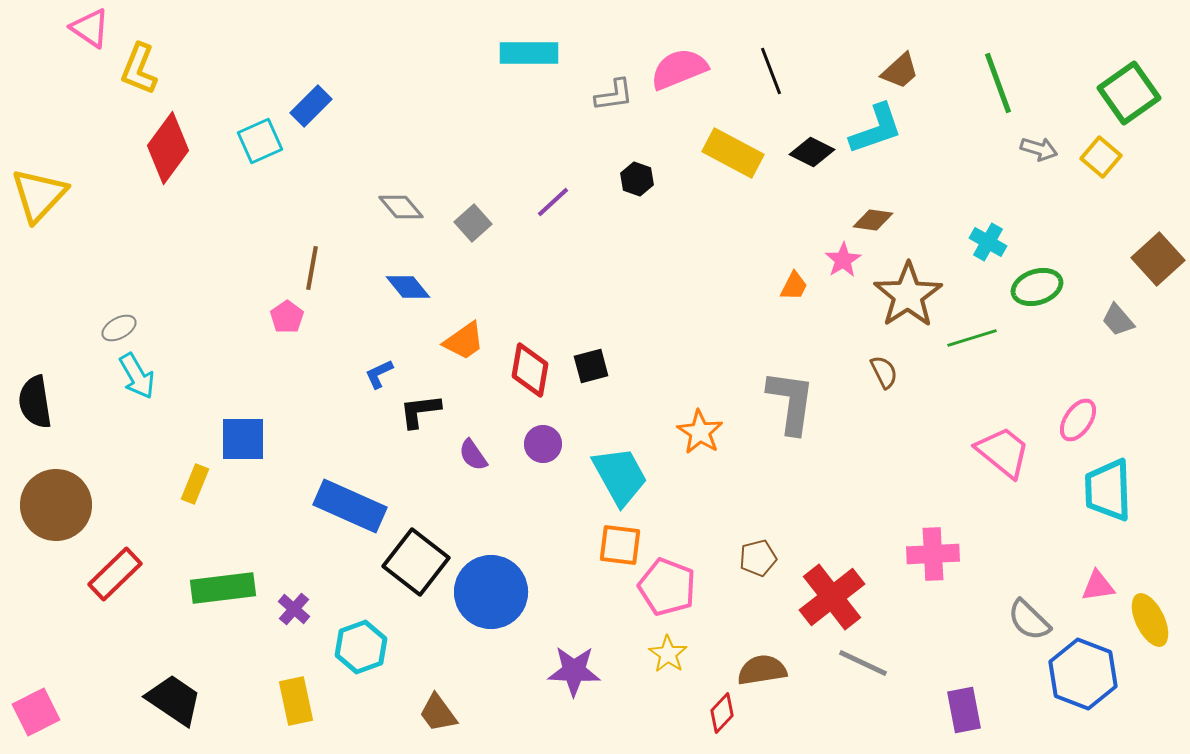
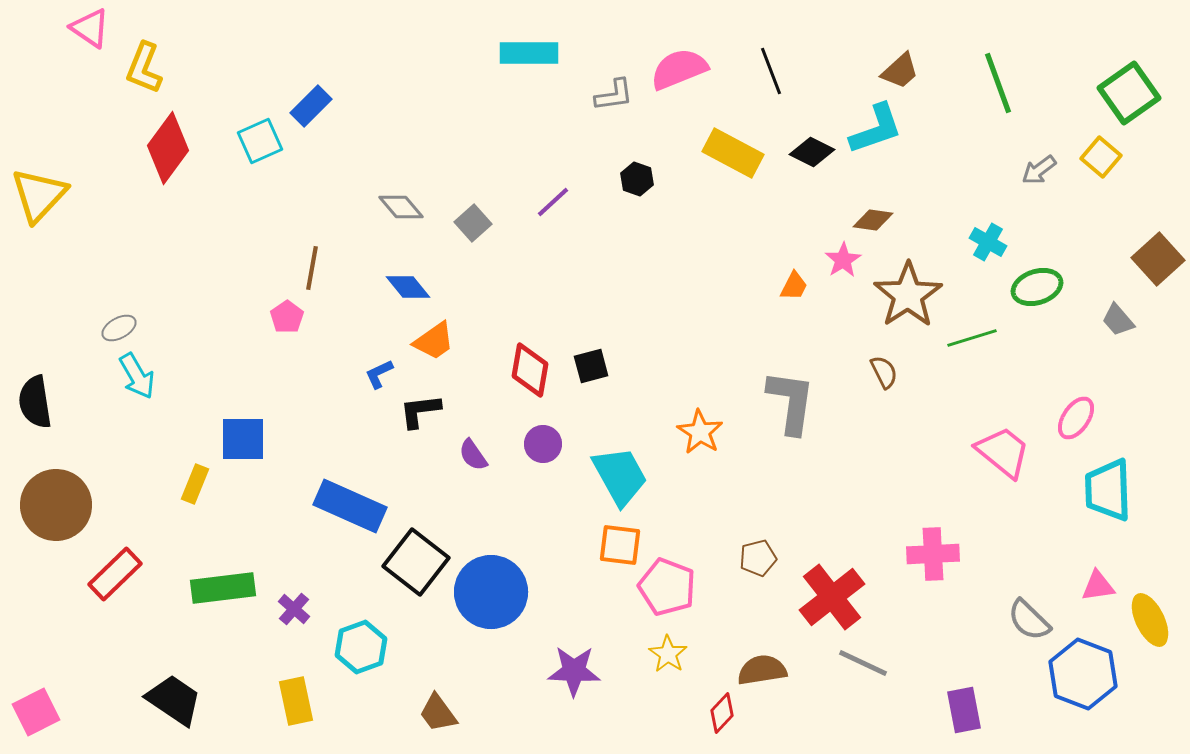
yellow L-shape at (139, 69): moved 5 px right, 1 px up
gray arrow at (1039, 149): moved 21 px down; rotated 126 degrees clockwise
orange trapezoid at (464, 341): moved 30 px left
pink ellipse at (1078, 420): moved 2 px left, 2 px up
